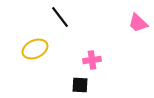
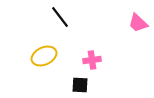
yellow ellipse: moved 9 px right, 7 px down
